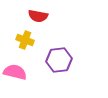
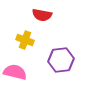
red semicircle: moved 4 px right, 1 px up
purple hexagon: moved 2 px right
